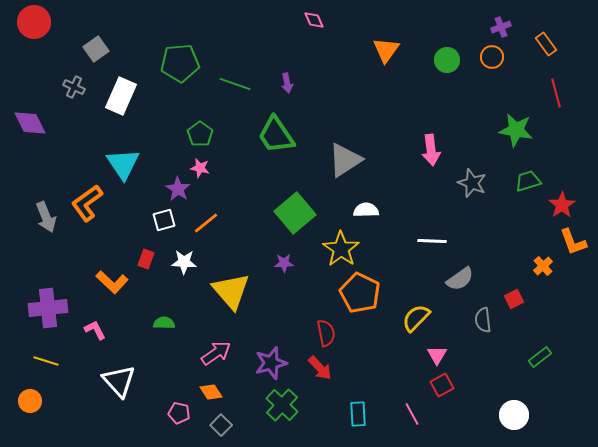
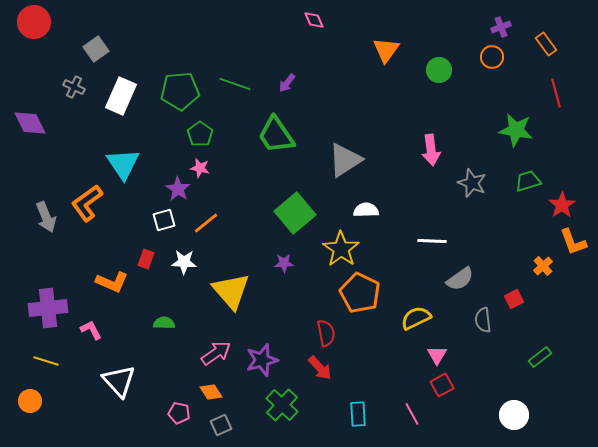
green circle at (447, 60): moved 8 px left, 10 px down
green pentagon at (180, 63): moved 28 px down
purple arrow at (287, 83): rotated 48 degrees clockwise
orange L-shape at (112, 282): rotated 20 degrees counterclockwise
yellow semicircle at (416, 318): rotated 20 degrees clockwise
pink L-shape at (95, 330): moved 4 px left
purple star at (271, 363): moved 9 px left, 3 px up
gray square at (221, 425): rotated 20 degrees clockwise
